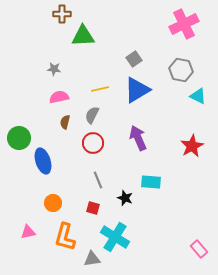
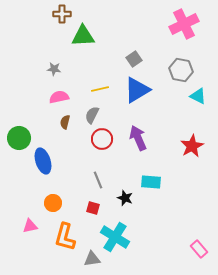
red circle: moved 9 px right, 4 px up
pink triangle: moved 2 px right, 6 px up
